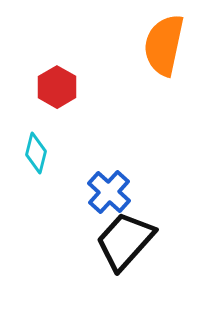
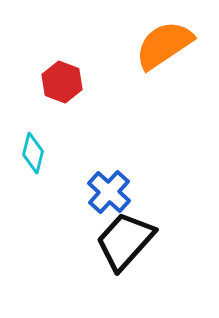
orange semicircle: rotated 44 degrees clockwise
red hexagon: moved 5 px right, 5 px up; rotated 9 degrees counterclockwise
cyan diamond: moved 3 px left
